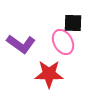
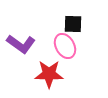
black square: moved 1 px down
pink ellipse: moved 2 px right, 4 px down
